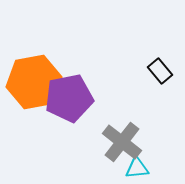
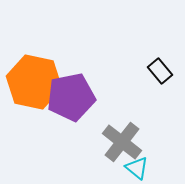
orange hexagon: rotated 22 degrees clockwise
purple pentagon: moved 2 px right, 1 px up
cyan triangle: rotated 45 degrees clockwise
